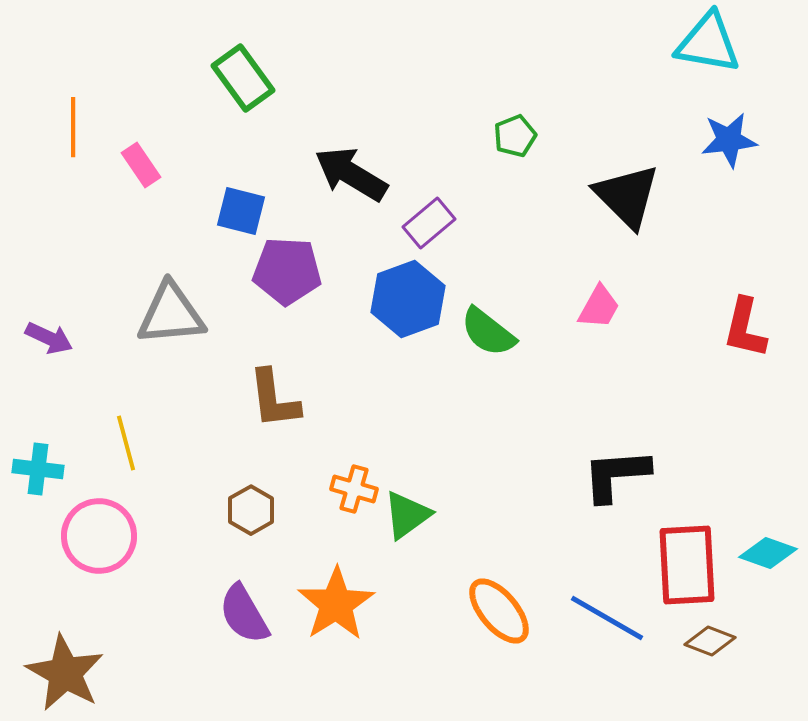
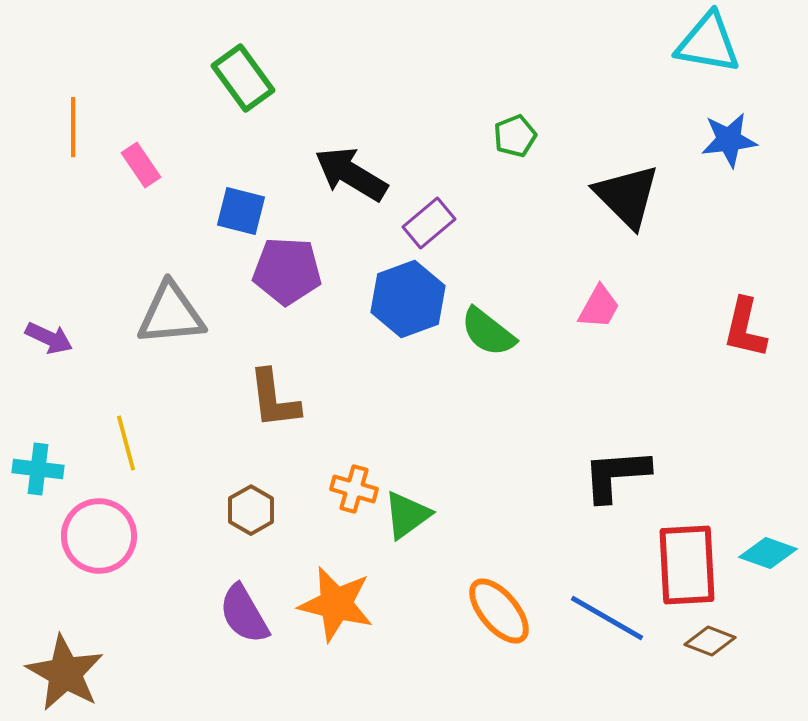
orange star: rotated 26 degrees counterclockwise
